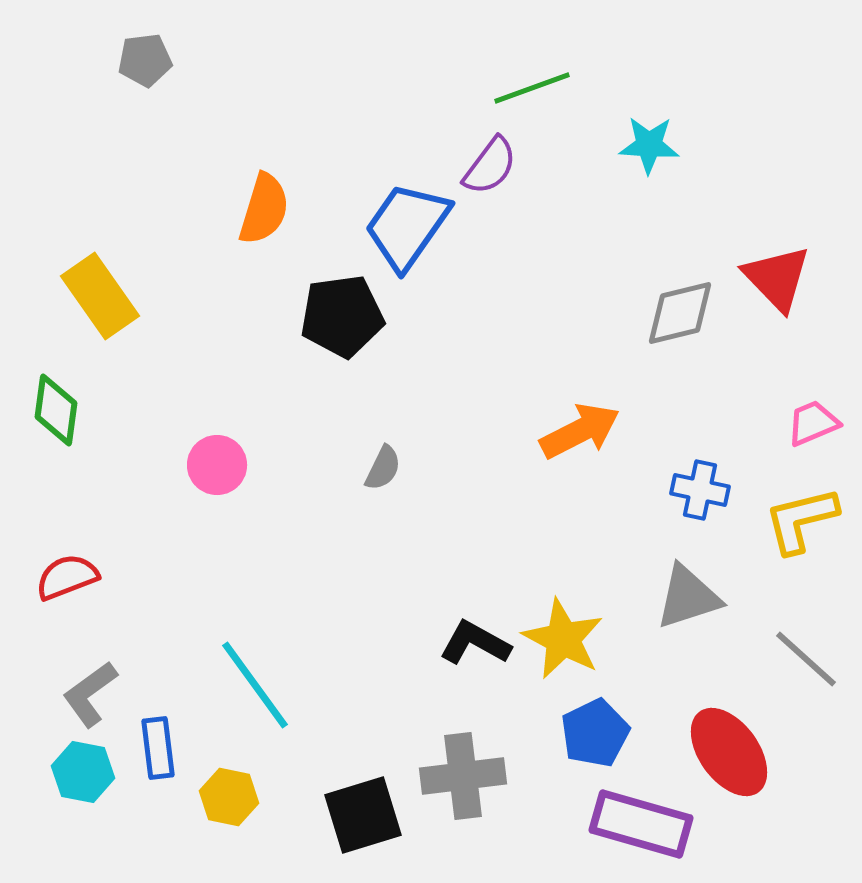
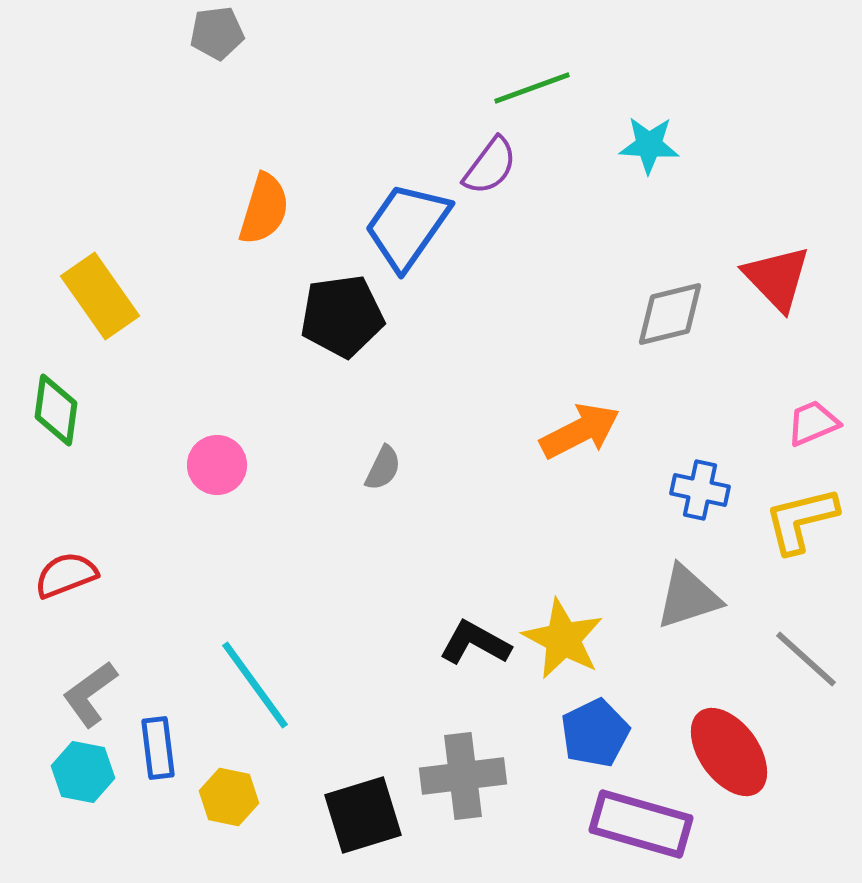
gray pentagon: moved 72 px right, 27 px up
gray diamond: moved 10 px left, 1 px down
red semicircle: moved 1 px left, 2 px up
